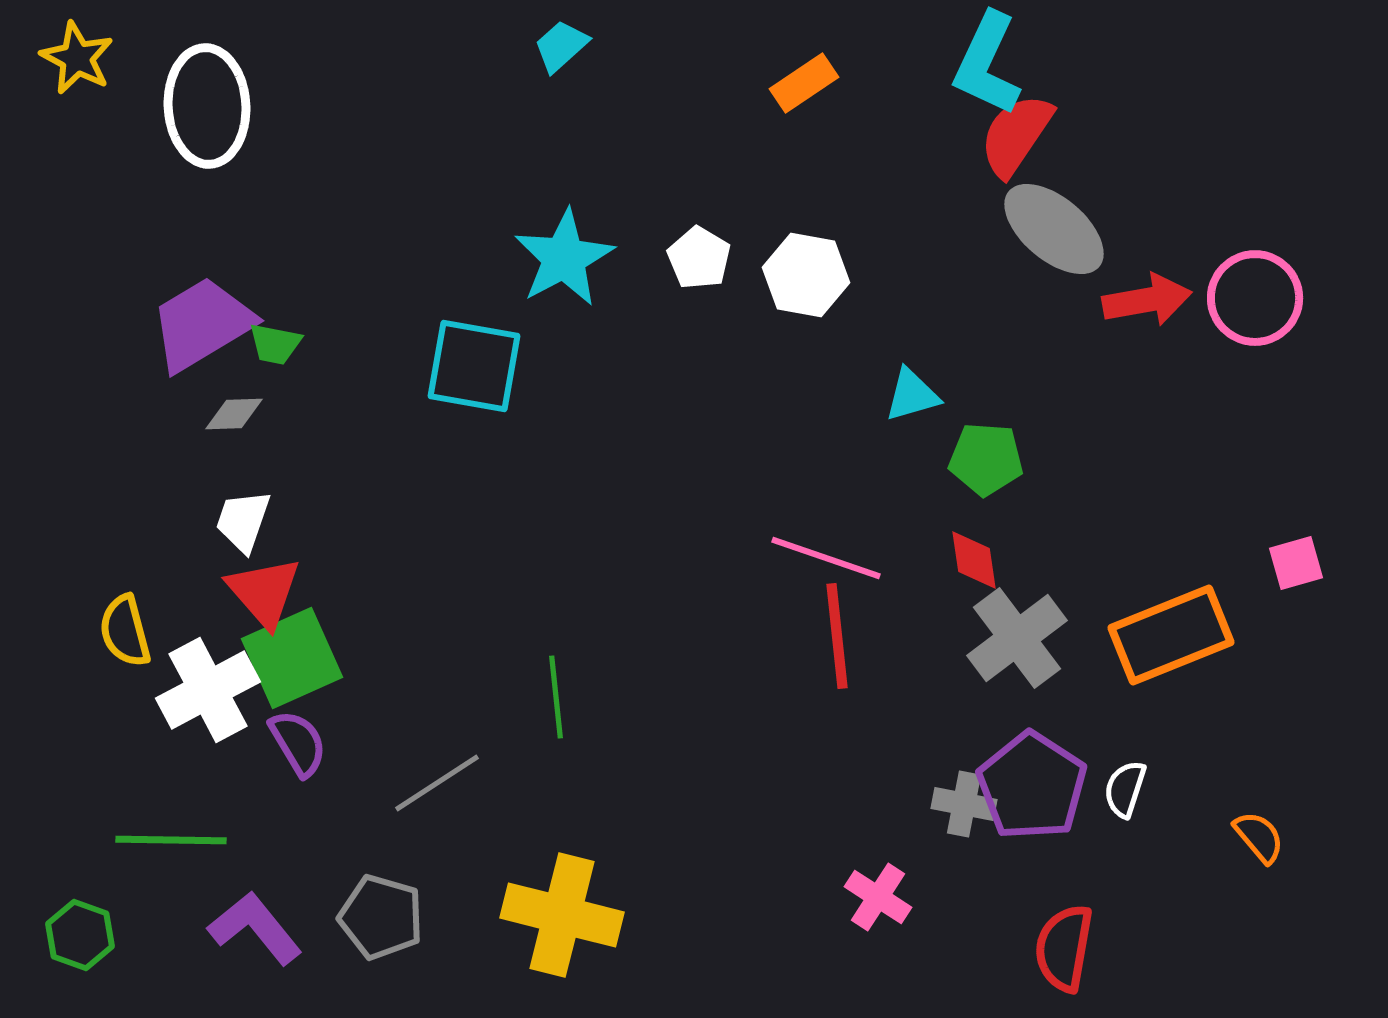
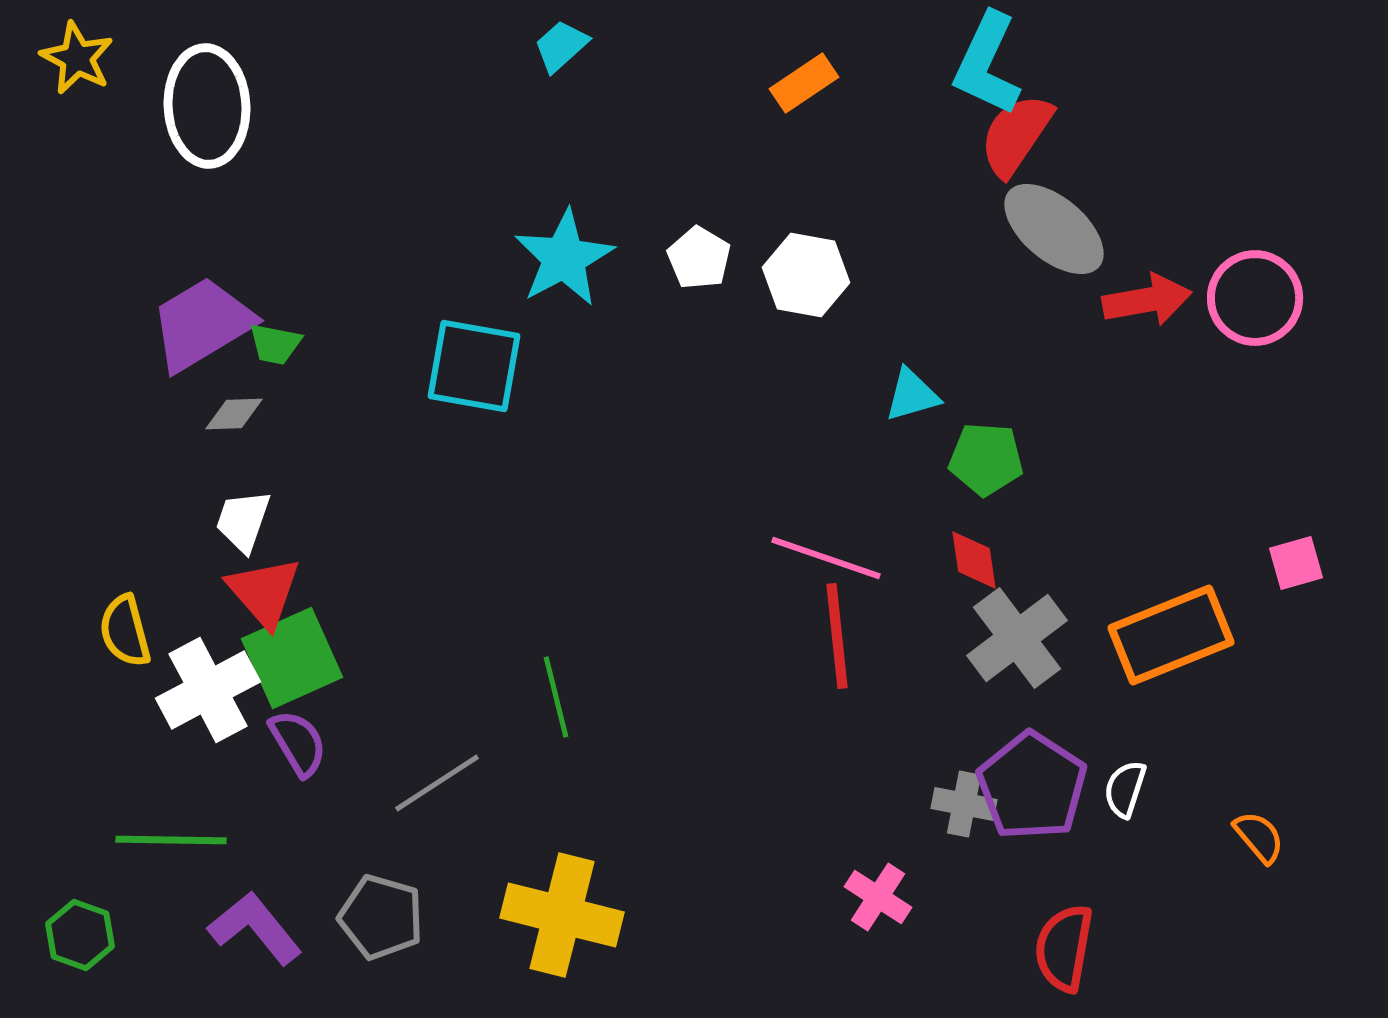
green line at (556, 697): rotated 8 degrees counterclockwise
